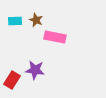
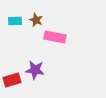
red rectangle: rotated 42 degrees clockwise
